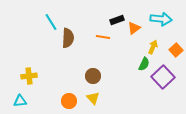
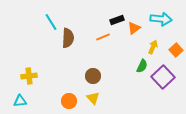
orange line: rotated 32 degrees counterclockwise
green semicircle: moved 2 px left, 2 px down
